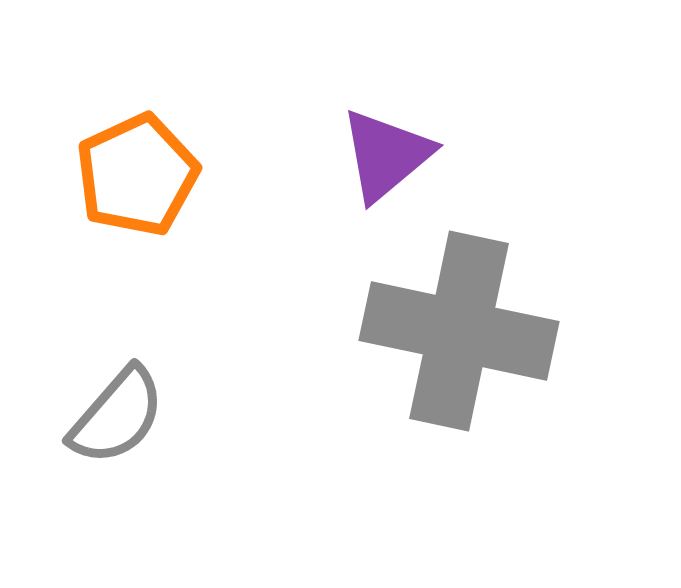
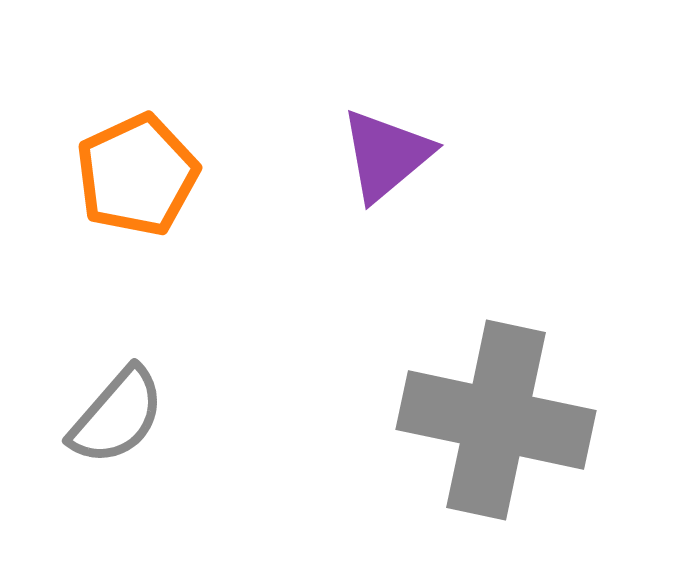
gray cross: moved 37 px right, 89 px down
